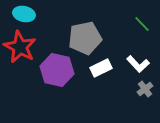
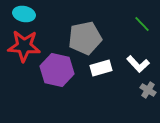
red star: moved 4 px right, 1 px up; rotated 24 degrees counterclockwise
white rectangle: rotated 10 degrees clockwise
gray cross: moved 3 px right, 1 px down; rotated 21 degrees counterclockwise
